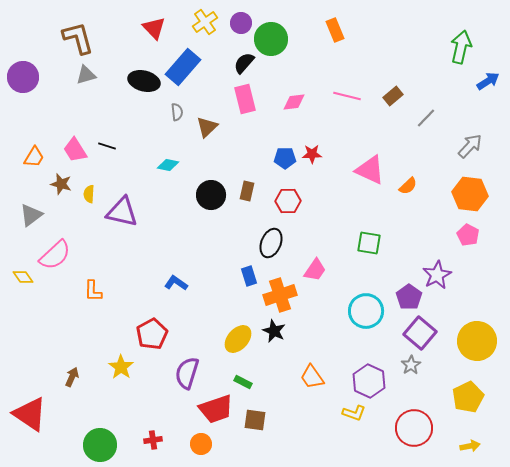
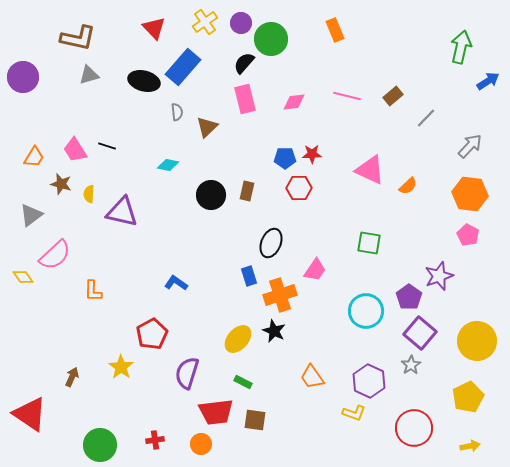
brown L-shape at (78, 38): rotated 117 degrees clockwise
gray triangle at (86, 75): moved 3 px right
red hexagon at (288, 201): moved 11 px right, 13 px up
purple star at (437, 275): moved 2 px right, 1 px down; rotated 8 degrees clockwise
red trapezoid at (216, 409): moved 3 px down; rotated 12 degrees clockwise
red cross at (153, 440): moved 2 px right
